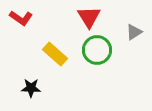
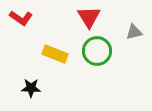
gray triangle: rotated 18 degrees clockwise
green circle: moved 1 px down
yellow rectangle: rotated 20 degrees counterclockwise
